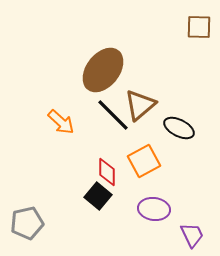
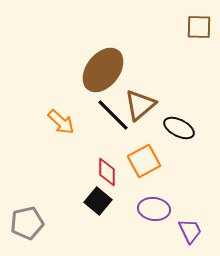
black square: moved 5 px down
purple trapezoid: moved 2 px left, 4 px up
